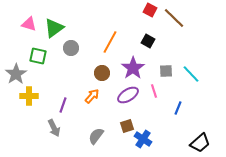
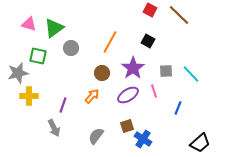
brown line: moved 5 px right, 3 px up
gray star: moved 2 px right, 1 px up; rotated 20 degrees clockwise
